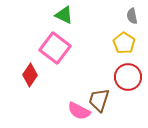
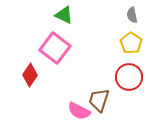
gray semicircle: moved 1 px up
yellow pentagon: moved 7 px right
red circle: moved 1 px right
